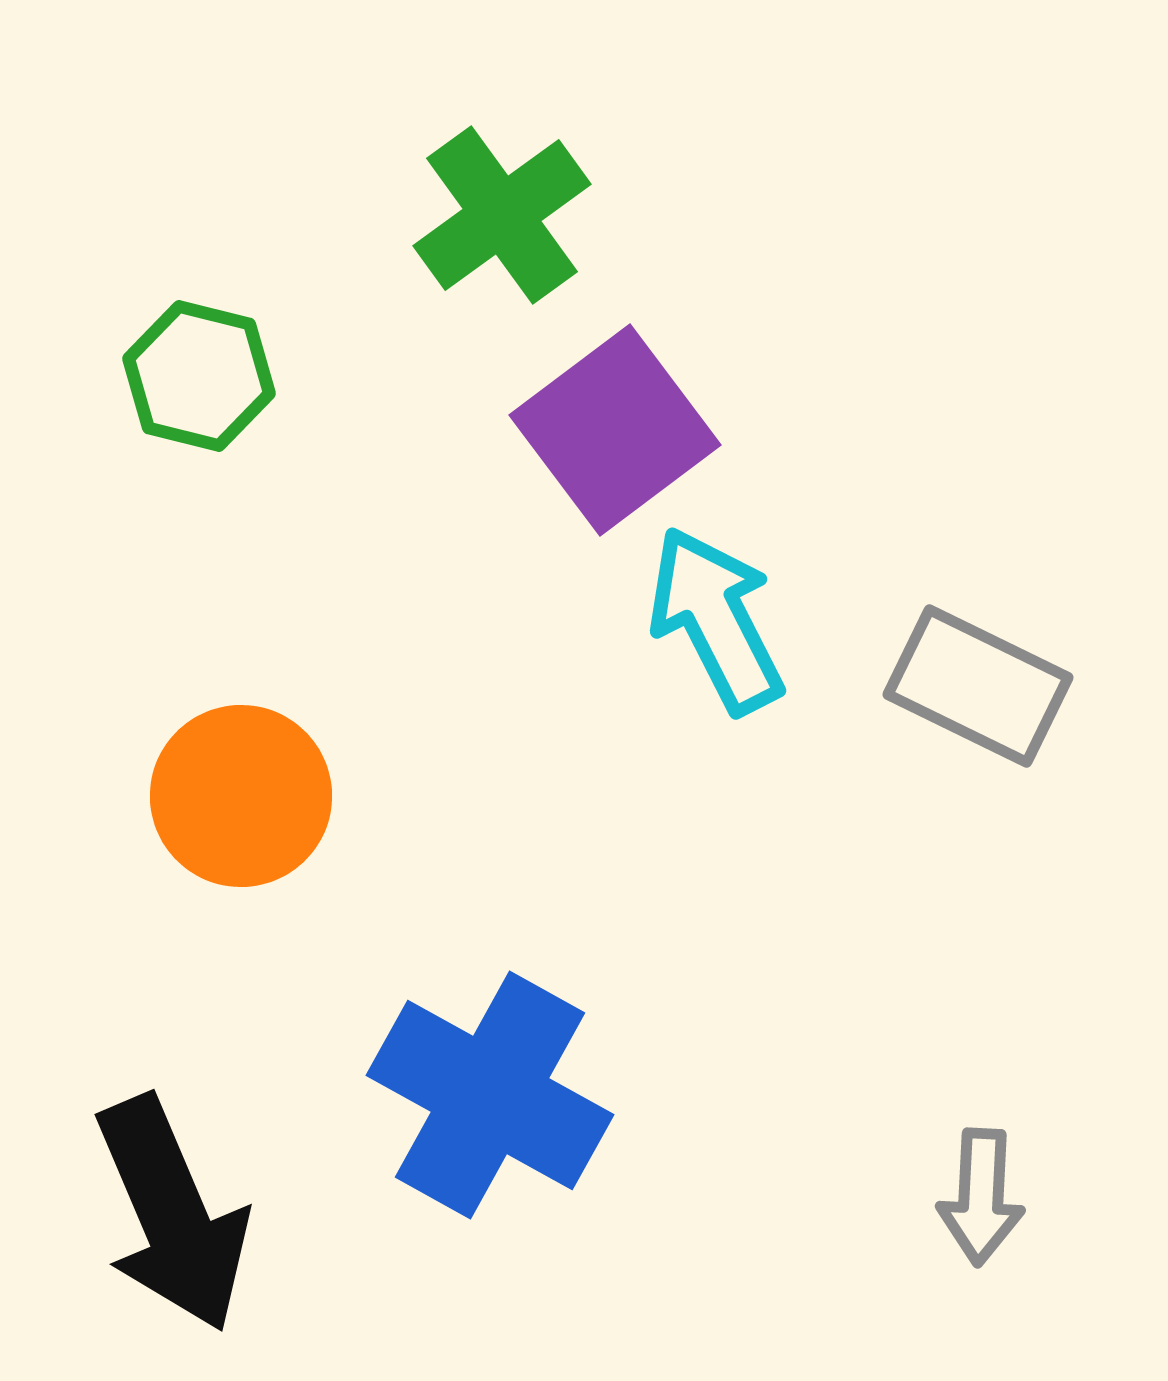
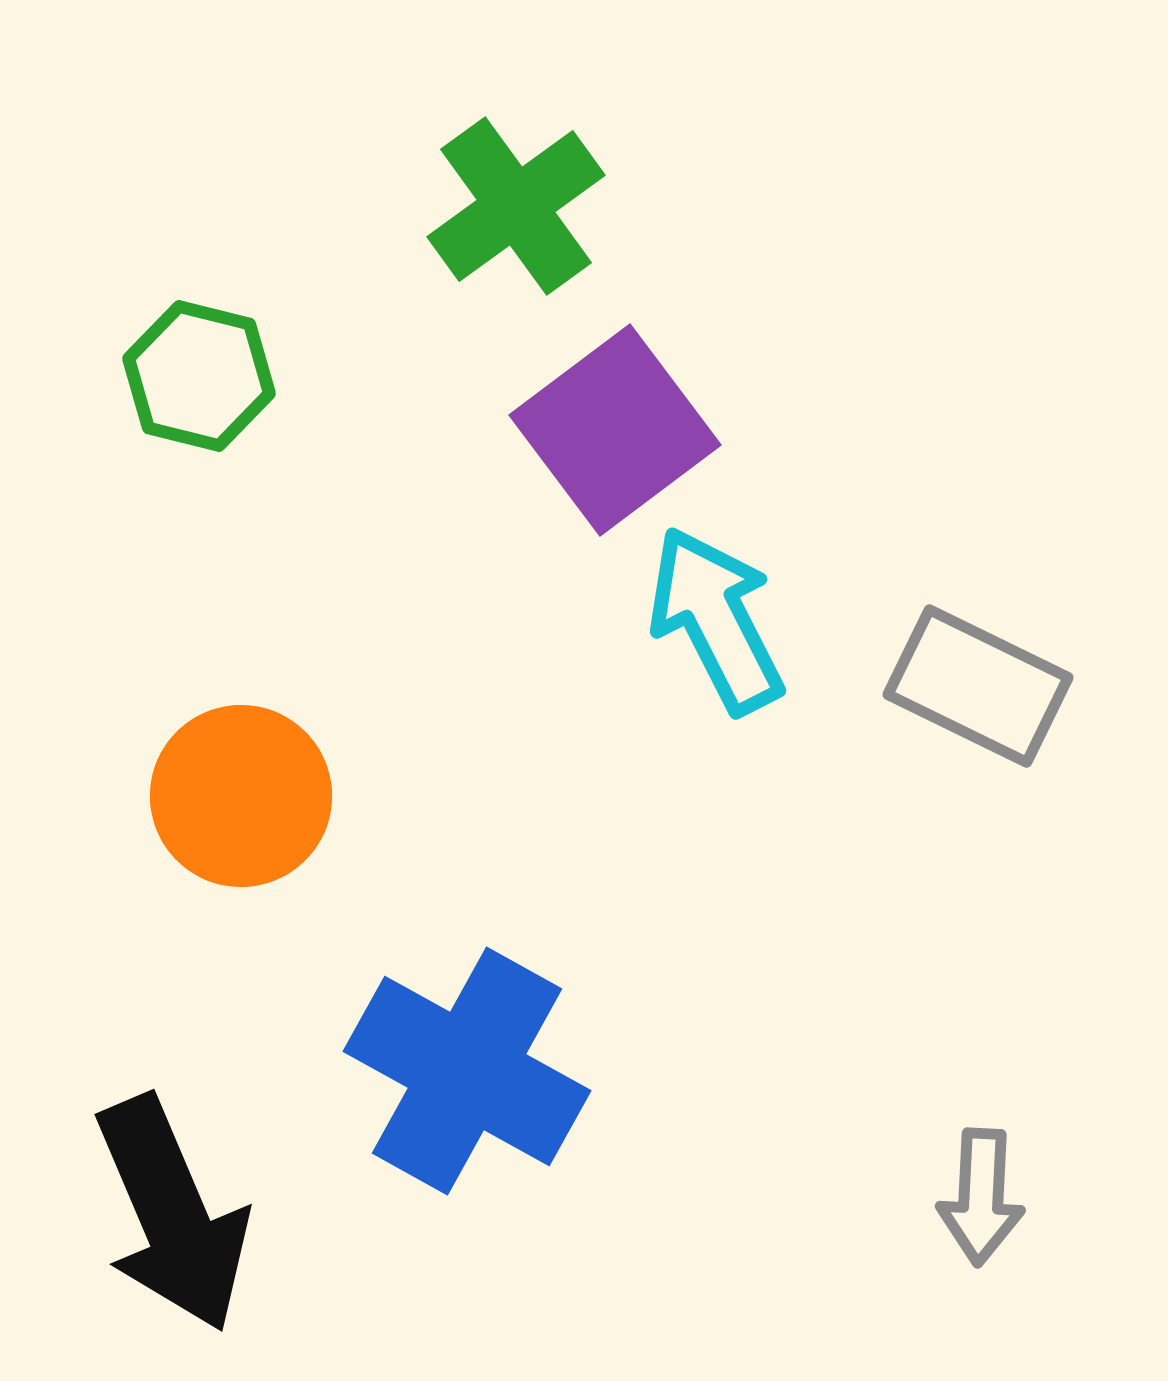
green cross: moved 14 px right, 9 px up
blue cross: moved 23 px left, 24 px up
